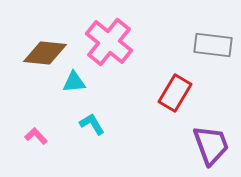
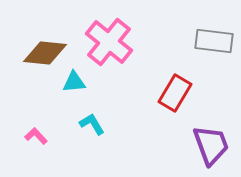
gray rectangle: moved 1 px right, 4 px up
